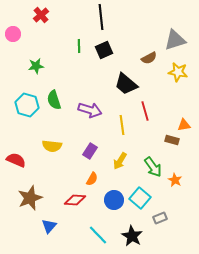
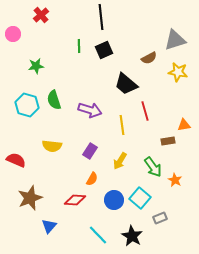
brown rectangle: moved 4 px left, 1 px down; rotated 24 degrees counterclockwise
